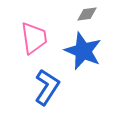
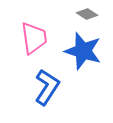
gray diamond: rotated 40 degrees clockwise
blue star: rotated 6 degrees counterclockwise
